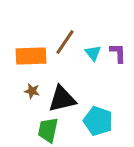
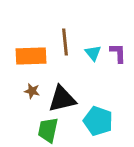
brown line: rotated 40 degrees counterclockwise
